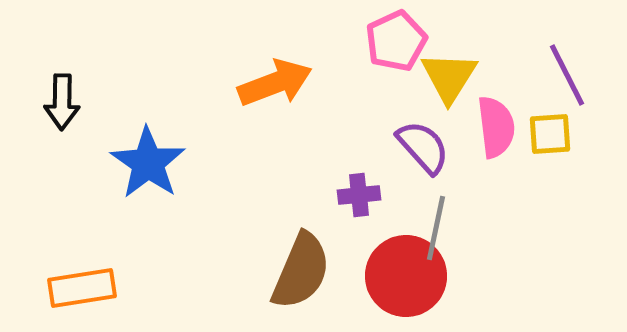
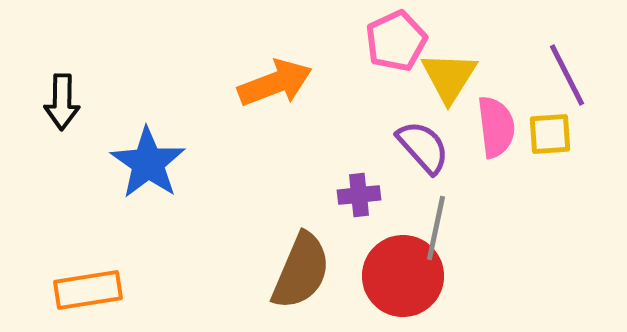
red circle: moved 3 px left
orange rectangle: moved 6 px right, 2 px down
